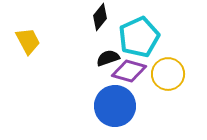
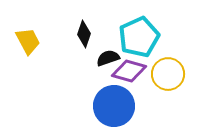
black diamond: moved 16 px left, 17 px down; rotated 20 degrees counterclockwise
blue circle: moved 1 px left
